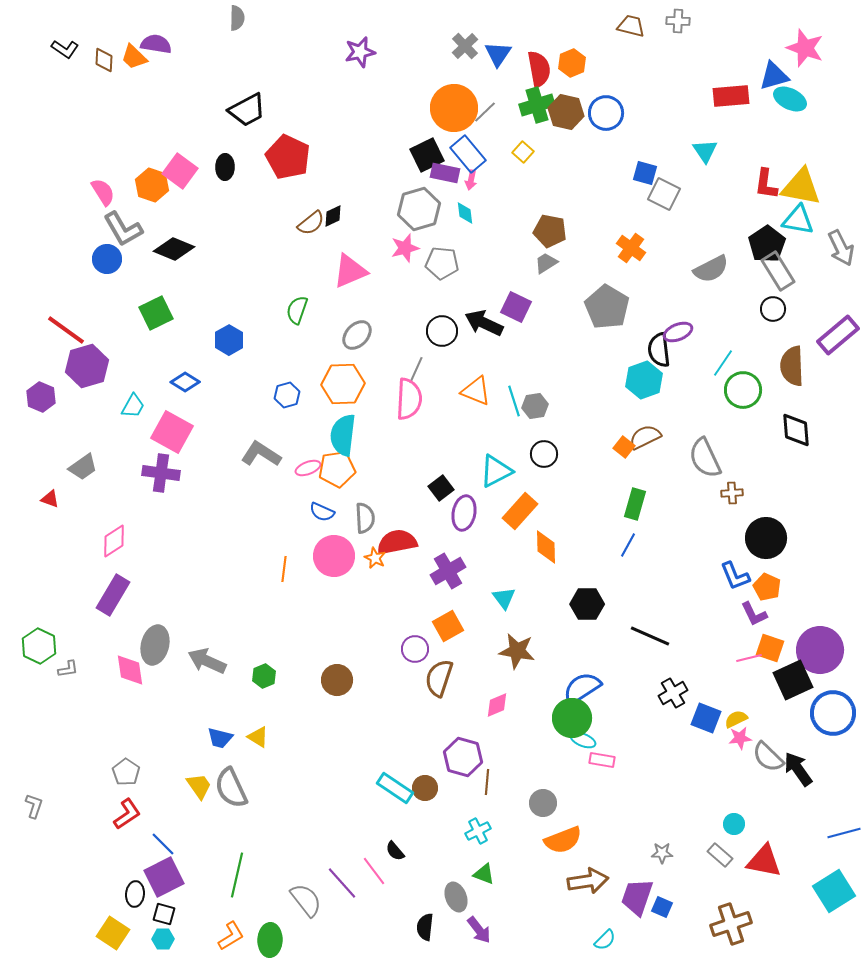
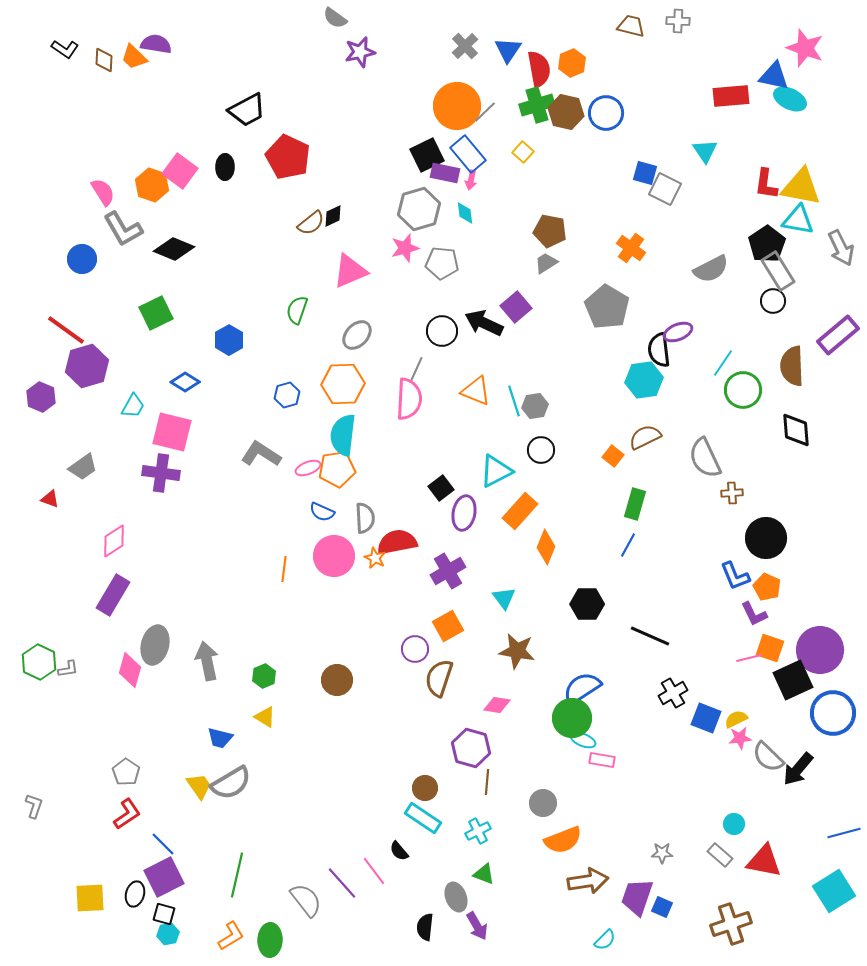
gray semicircle at (237, 18): moved 98 px right; rotated 125 degrees clockwise
blue triangle at (498, 54): moved 10 px right, 4 px up
blue triangle at (774, 76): rotated 28 degrees clockwise
orange circle at (454, 108): moved 3 px right, 2 px up
gray square at (664, 194): moved 1 px right, 5 px up
blue circle at (107, 259): moved 25 px left
purple square at (516, 307): rotated 24 degrees clockwise
black circle at (773, 309): moved 8 px up
cyan hexagon at (644, 380): rotated 12 degrees clockwise
pink square at (172, 432): rotated 15 degrees counterclockwise
orange square at (624, 447): moved 11 px left, 9 px down
black circle at (544, 454): moved 3 px left, 4 px up
orange diamond at (546, 547): rotated 24 degrees clockwise
green hexagon at (39, 646): moved 16 px down
gray arrow at (207, 661): rotated 54 degrees clockwise
pink diamond at (130, 670): rotated 24 degrees clockwise
pink diamond at (497, 705): rotated 32 degrees clockwise
yellow triangle at (258, 737): moved 7 px right, 20 px up
purple hexagon at (463, 757): moved 8 px right, 9 px up
black arrow at (798, 769): rotated 105 degrees counterclockwise
gray semicircle at (231, 788): moved 5 px up; rotated 96 degrees counterclockwise
cyan rectangle at (395, 788): moved 28 px right, 30 px down
black semicircle at (395, 851): moved 4 px right
black ellipse at (135, 894): rotated 10 degrees clockwise
purple arrow at (479, 930): moved 2 px left, 4 px up; rotated 8 degrees clockwise
yellow square at (113, 933): moved 23 px left, 35 px up; rotated 36 degrees counterclockwise
cyan hexagon at (163, 939): moved 5 px right, 5 px up; rotated 10 degrees counterclockwise
